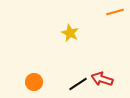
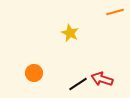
orange circle: moved 9 px up
